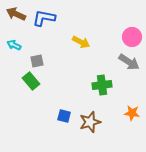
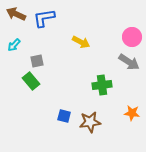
blue L-shape: rotated 20 degrees counterclockwise
cyan arrow: rotated 72 degrees counterclockwise
brown star: rotated 10 degrees clockwise
